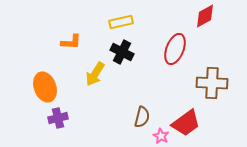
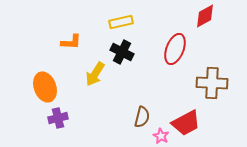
red trapezoid: rotated 8 degrees clockwise
